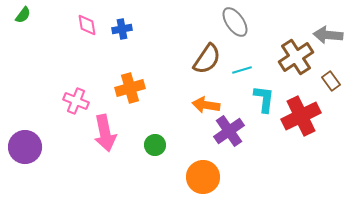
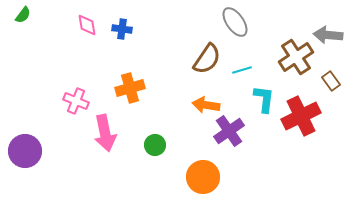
blue cross: rotated 18 degrees clockwise
purple circle: moved 4 px down
